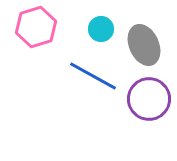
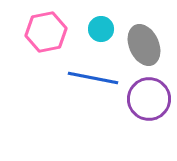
pink hexagon: moved 10 px right, 5 px down; rotated 6 degrees clockwise
blue line: moved 2 px down; rotated 18 degrees counterclockwise
